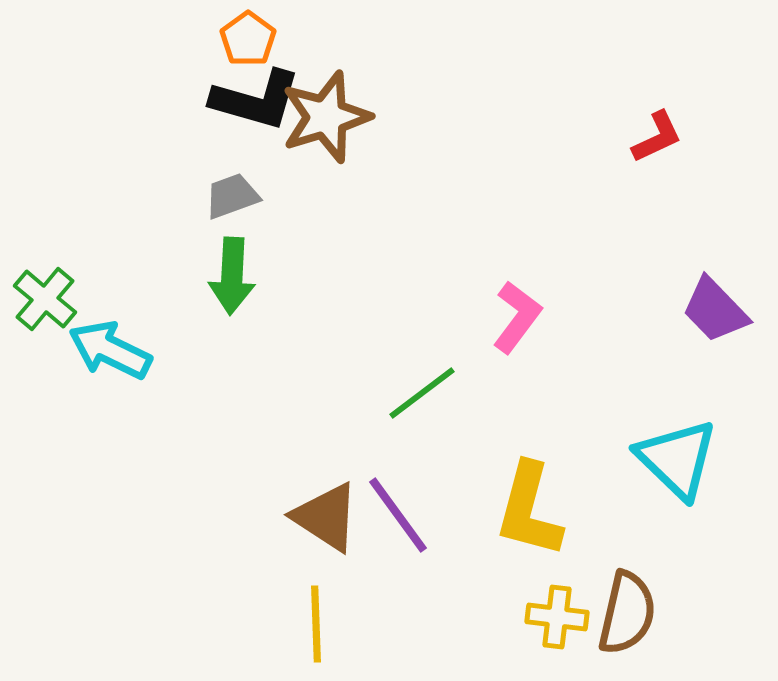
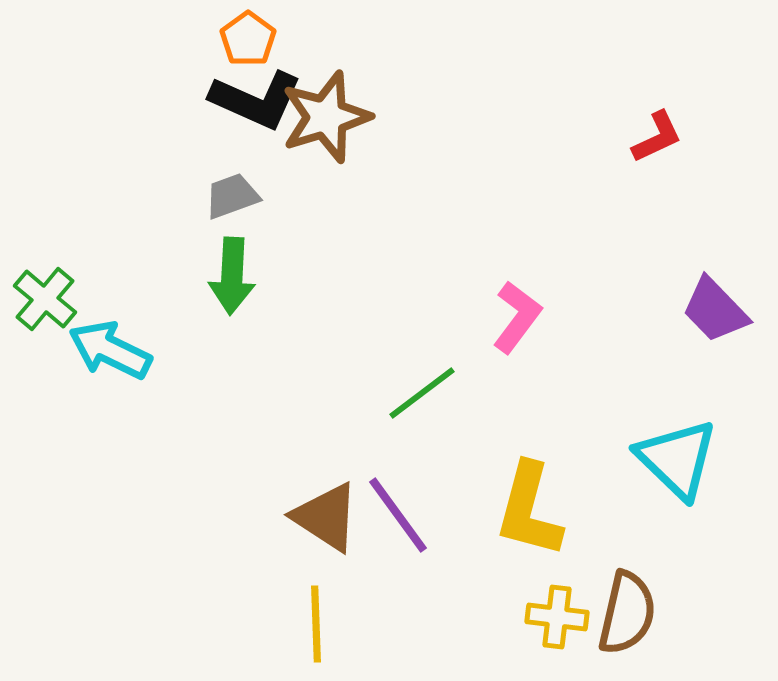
black L-shape: rotated 8 degrees clockwise
